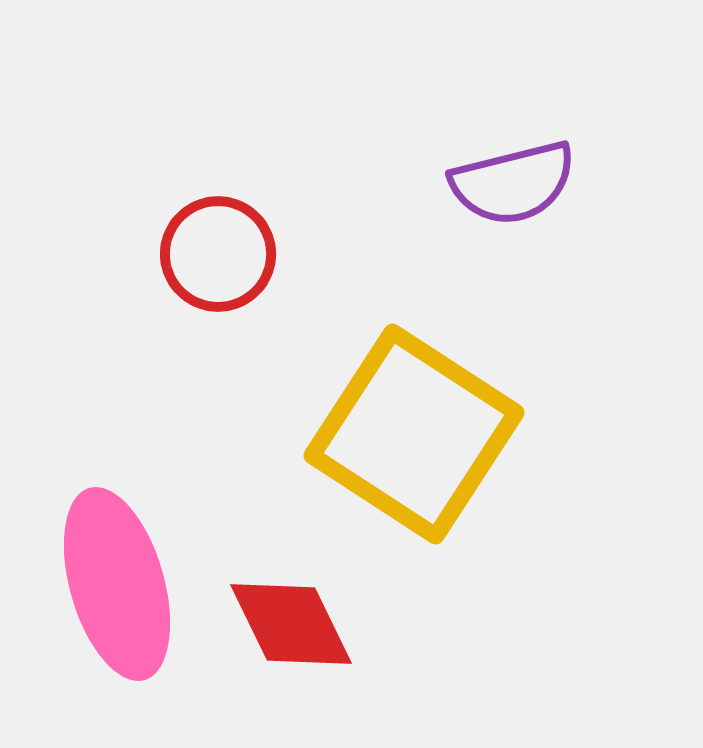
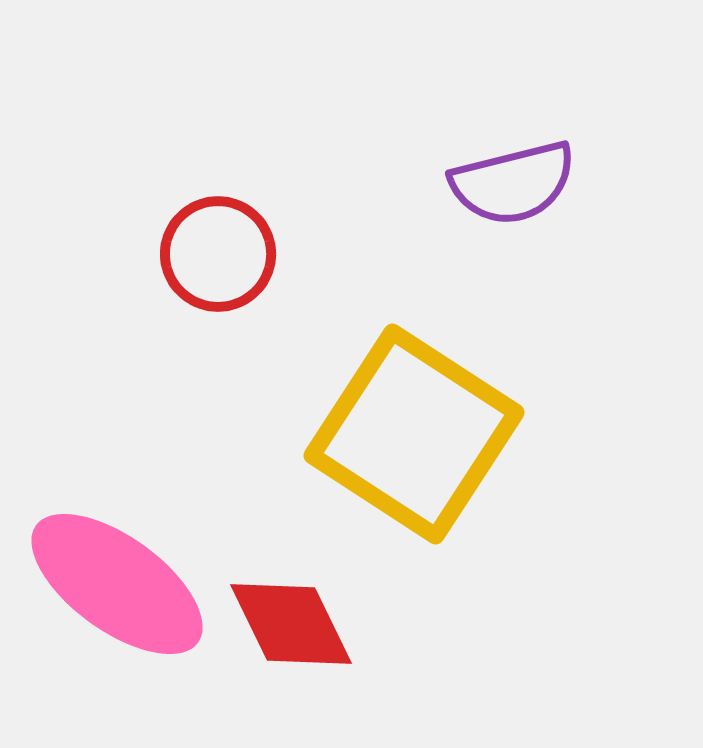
pink ellipse: rotated 38 degrees counterclockwise
